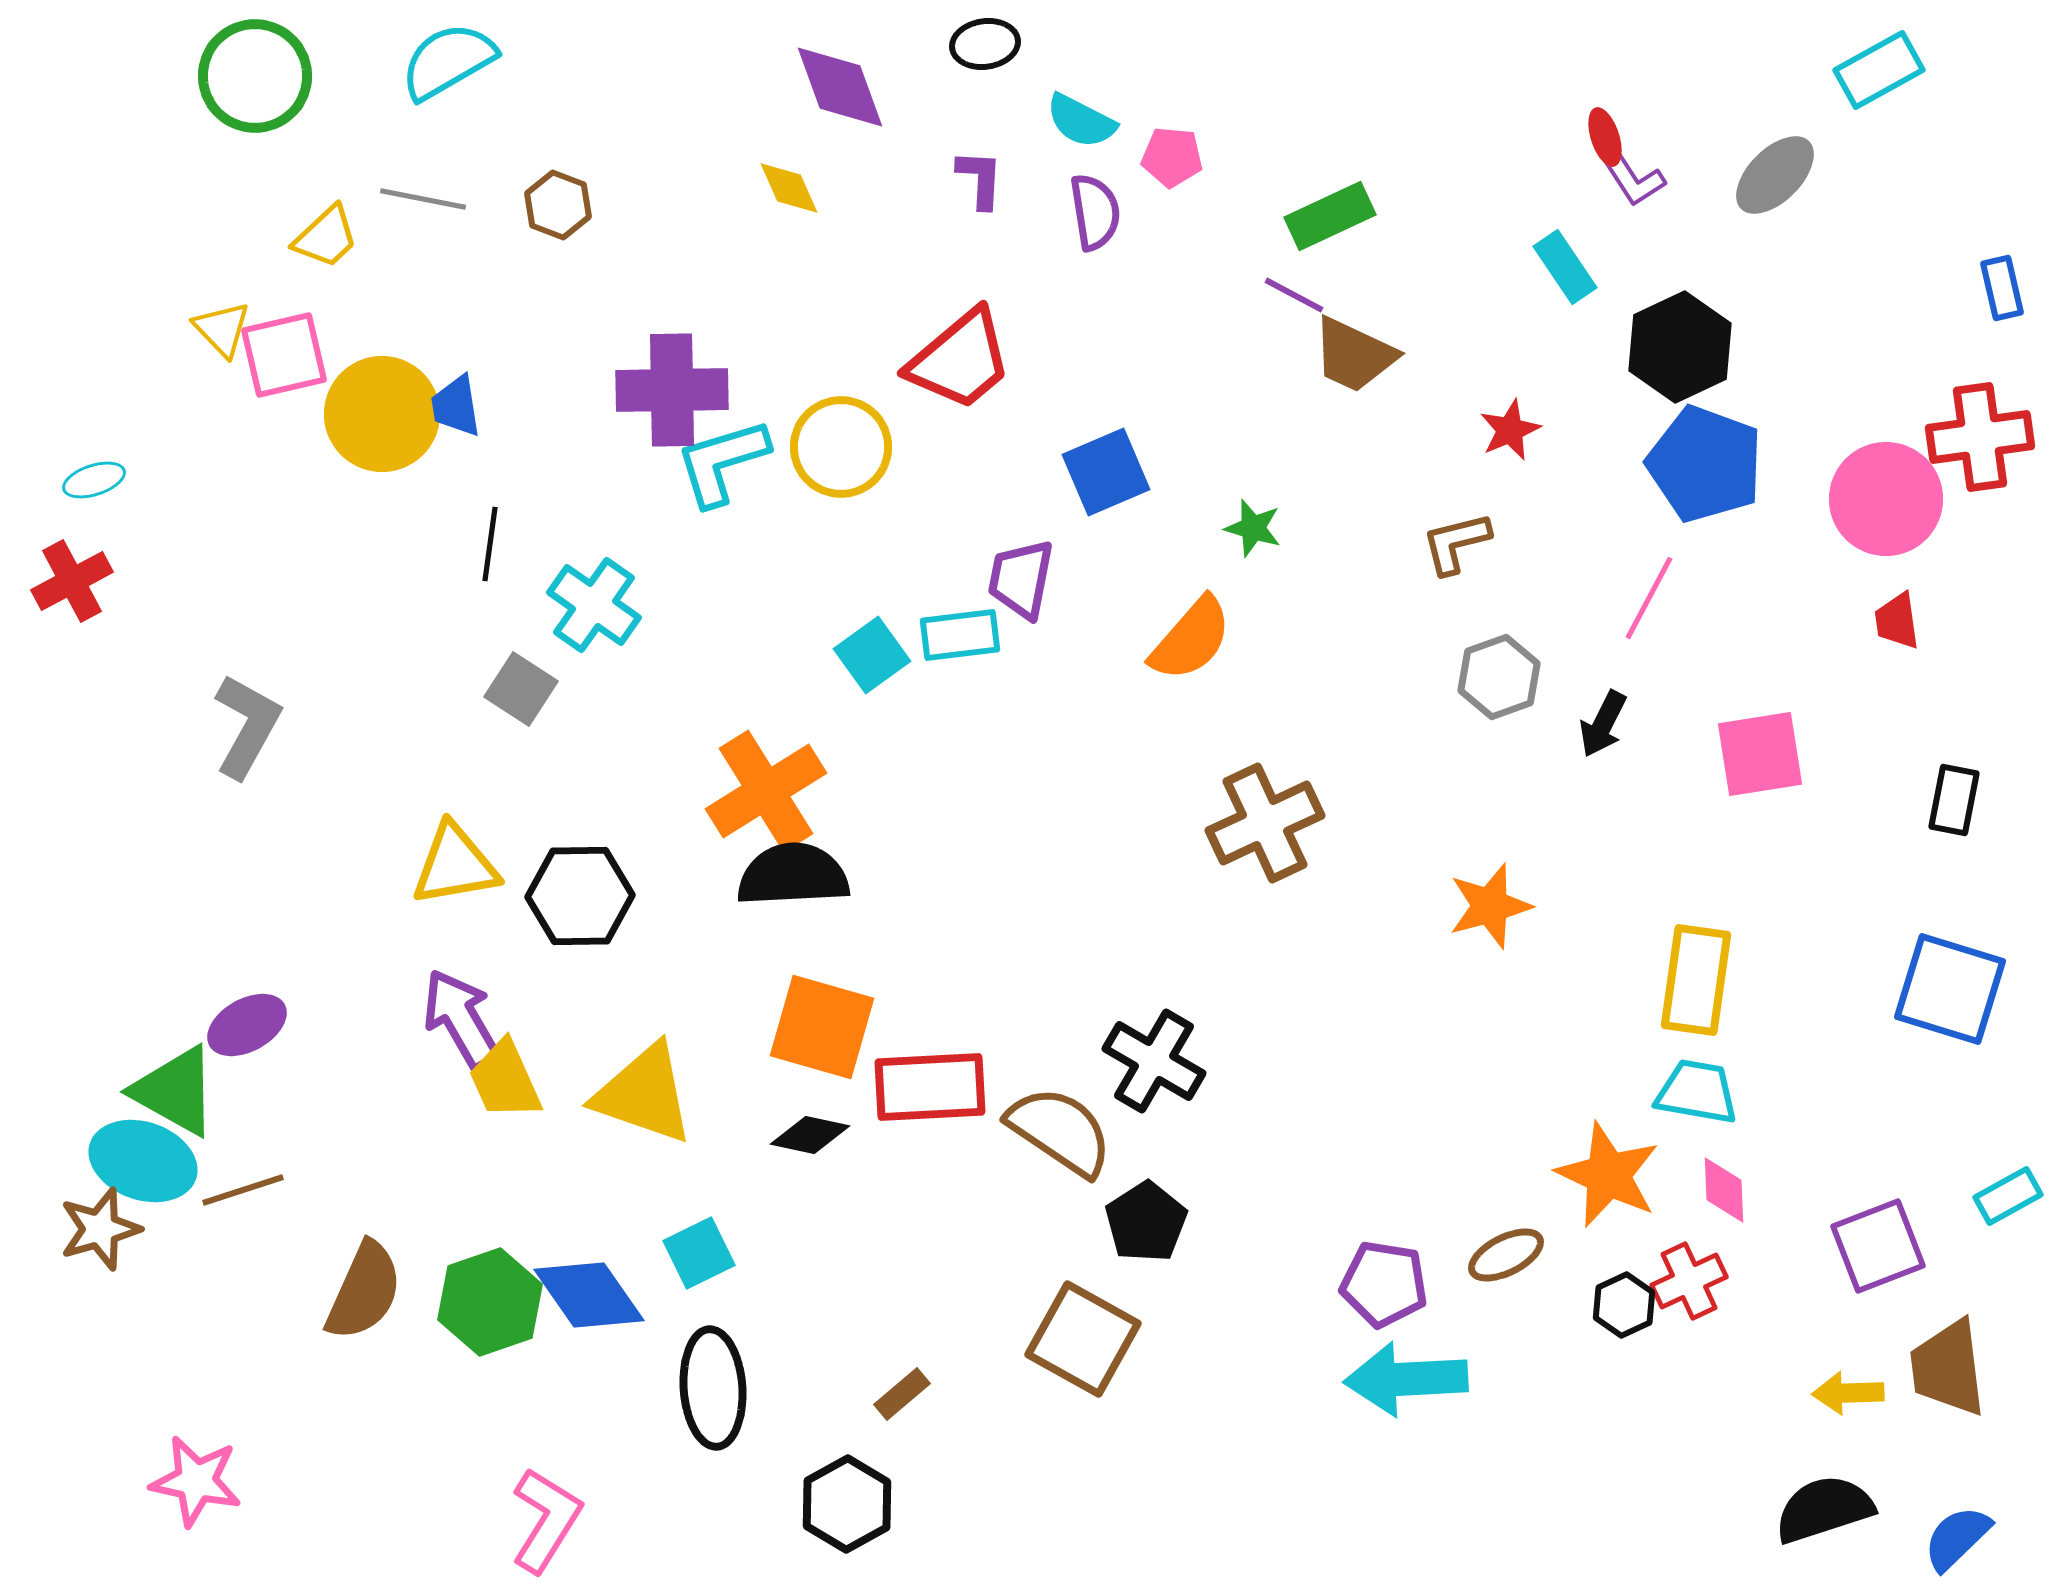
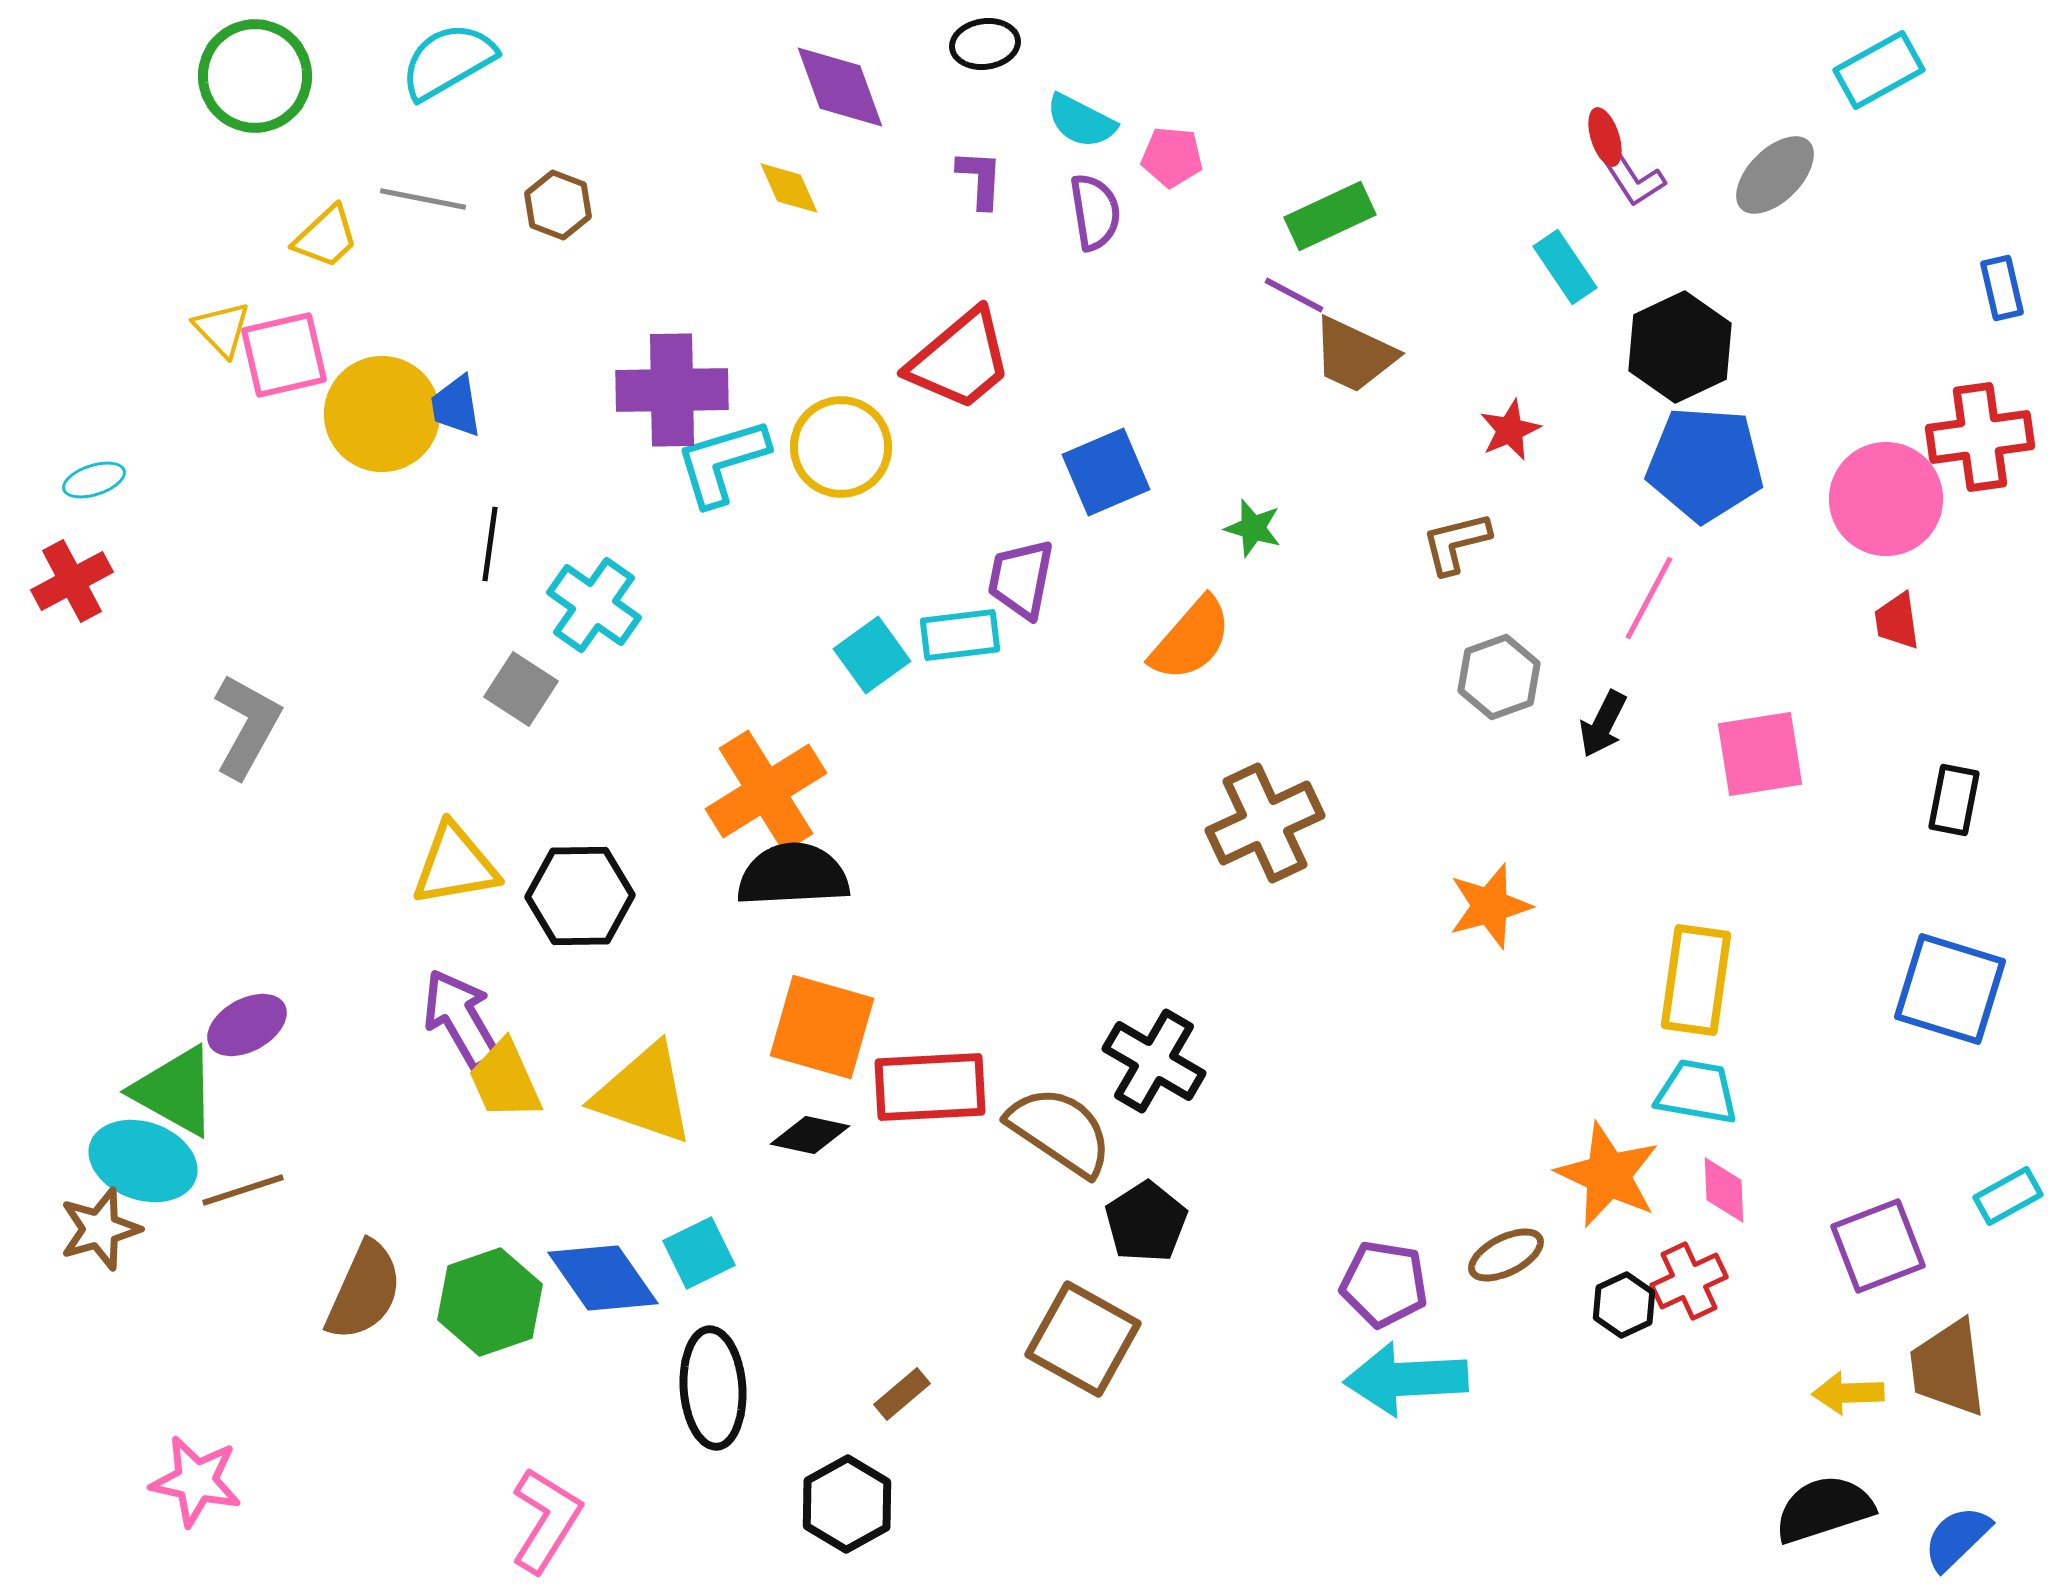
blue pentagon at (1705, 464): rotated 16 degrees counterclockwise
blue diamond at (589, 1295): moved 14 px right, 17 px up
